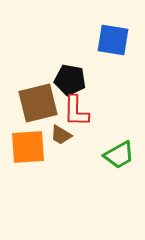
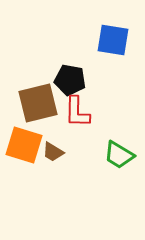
red L-shape: moved 1 px right, 1 px down
brown trapezoid: moved 8 px left, 17 px down
orange square: moved 4 px left, 2 px up; rotated 21 degrees clockwise
green trapezoid: rotated 60 degrees clockwise
